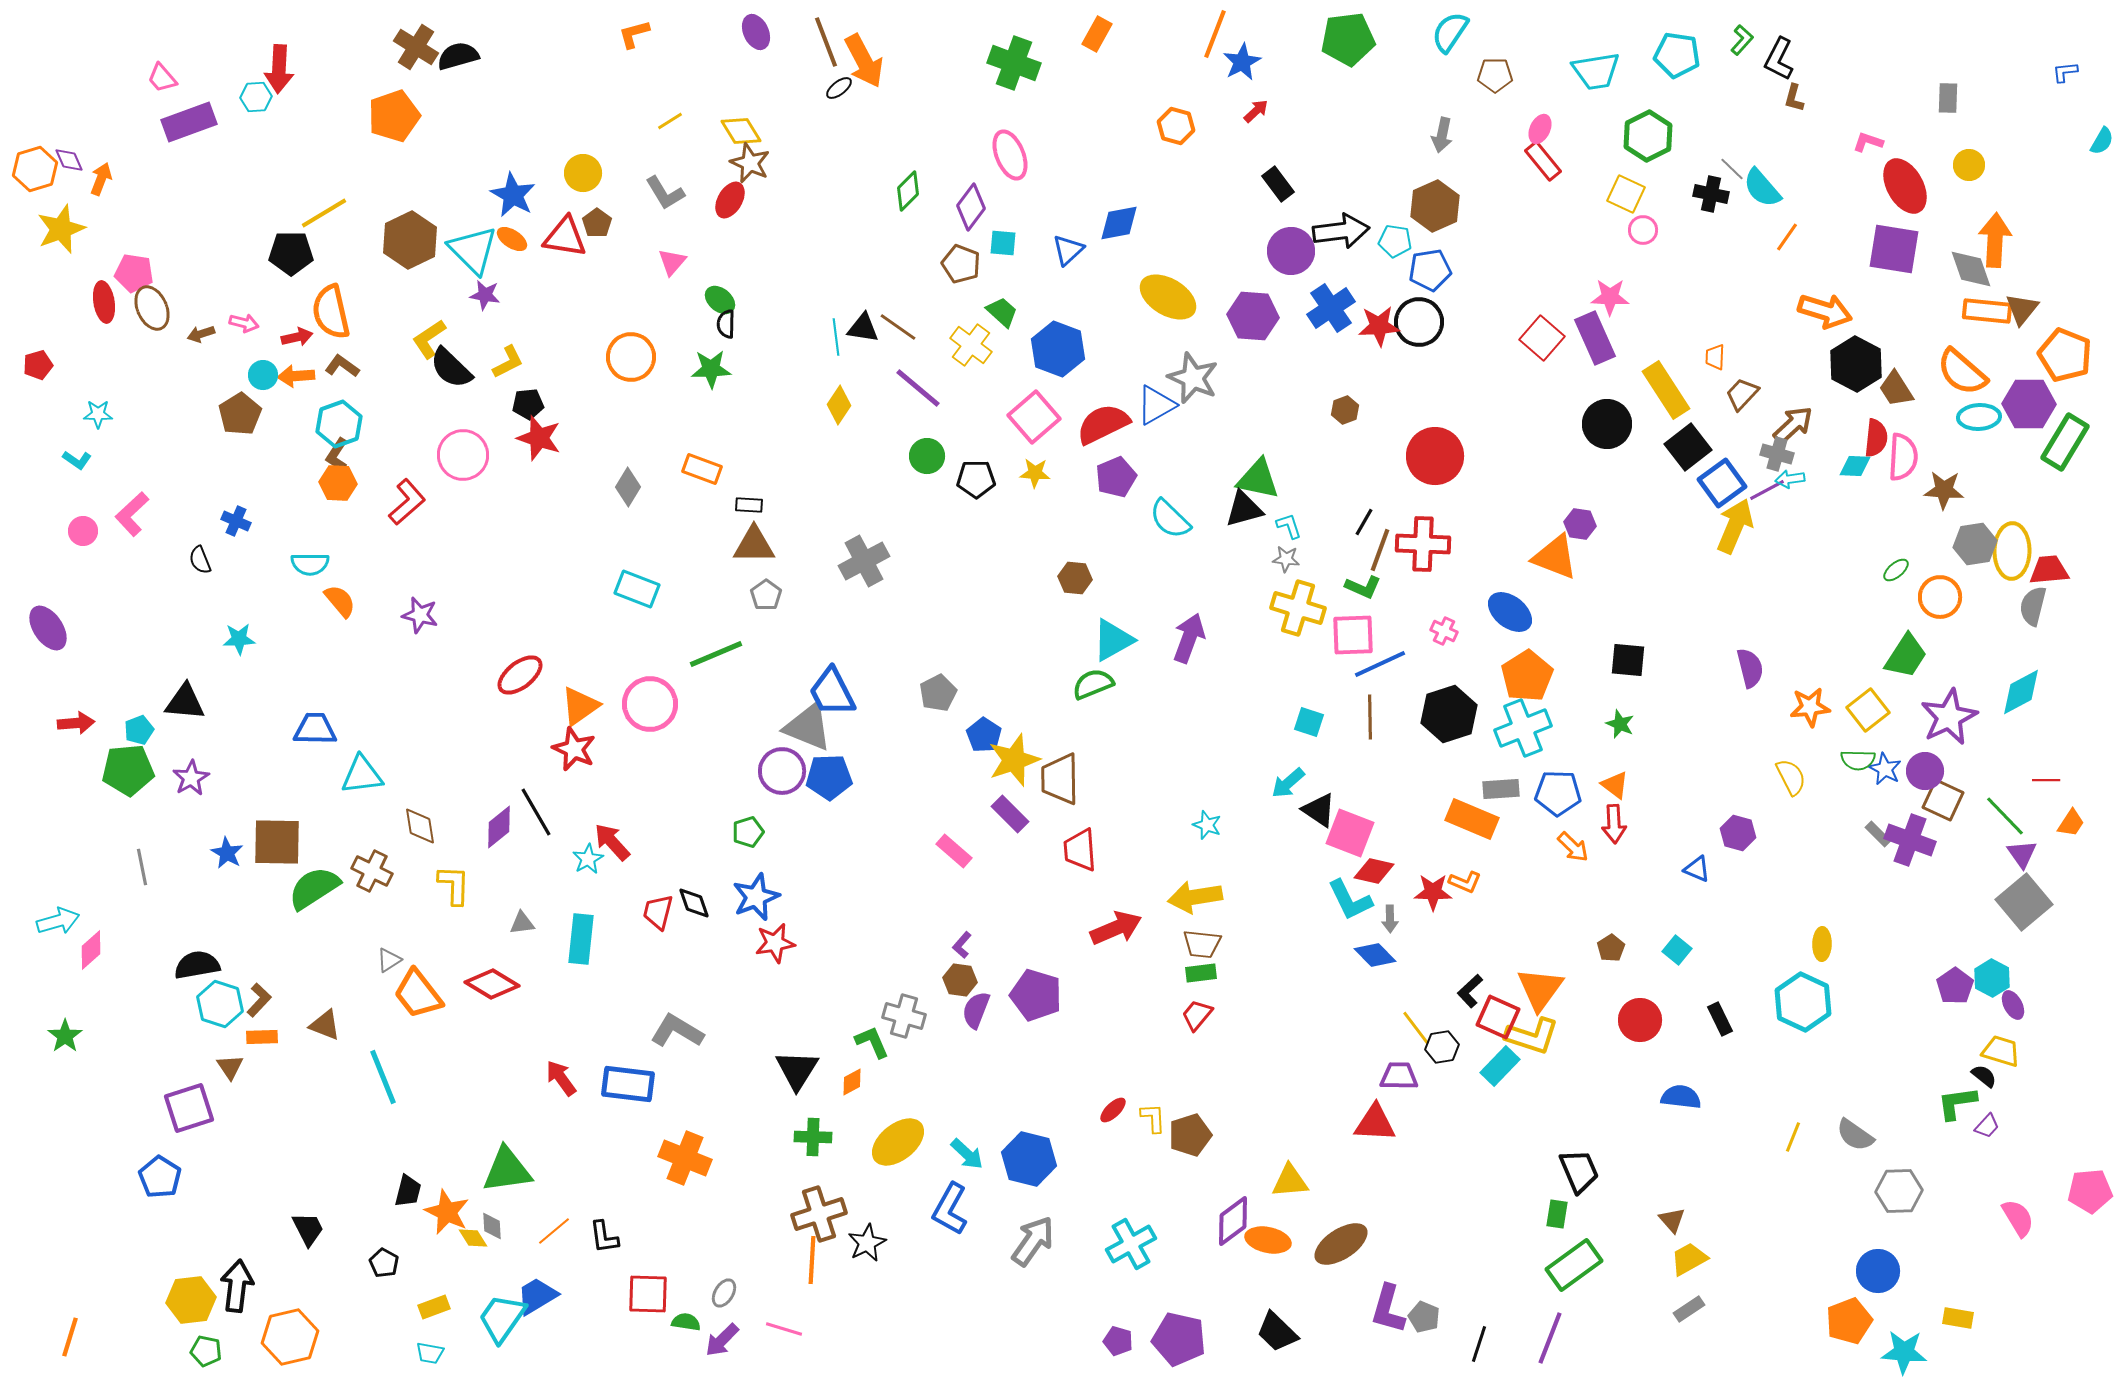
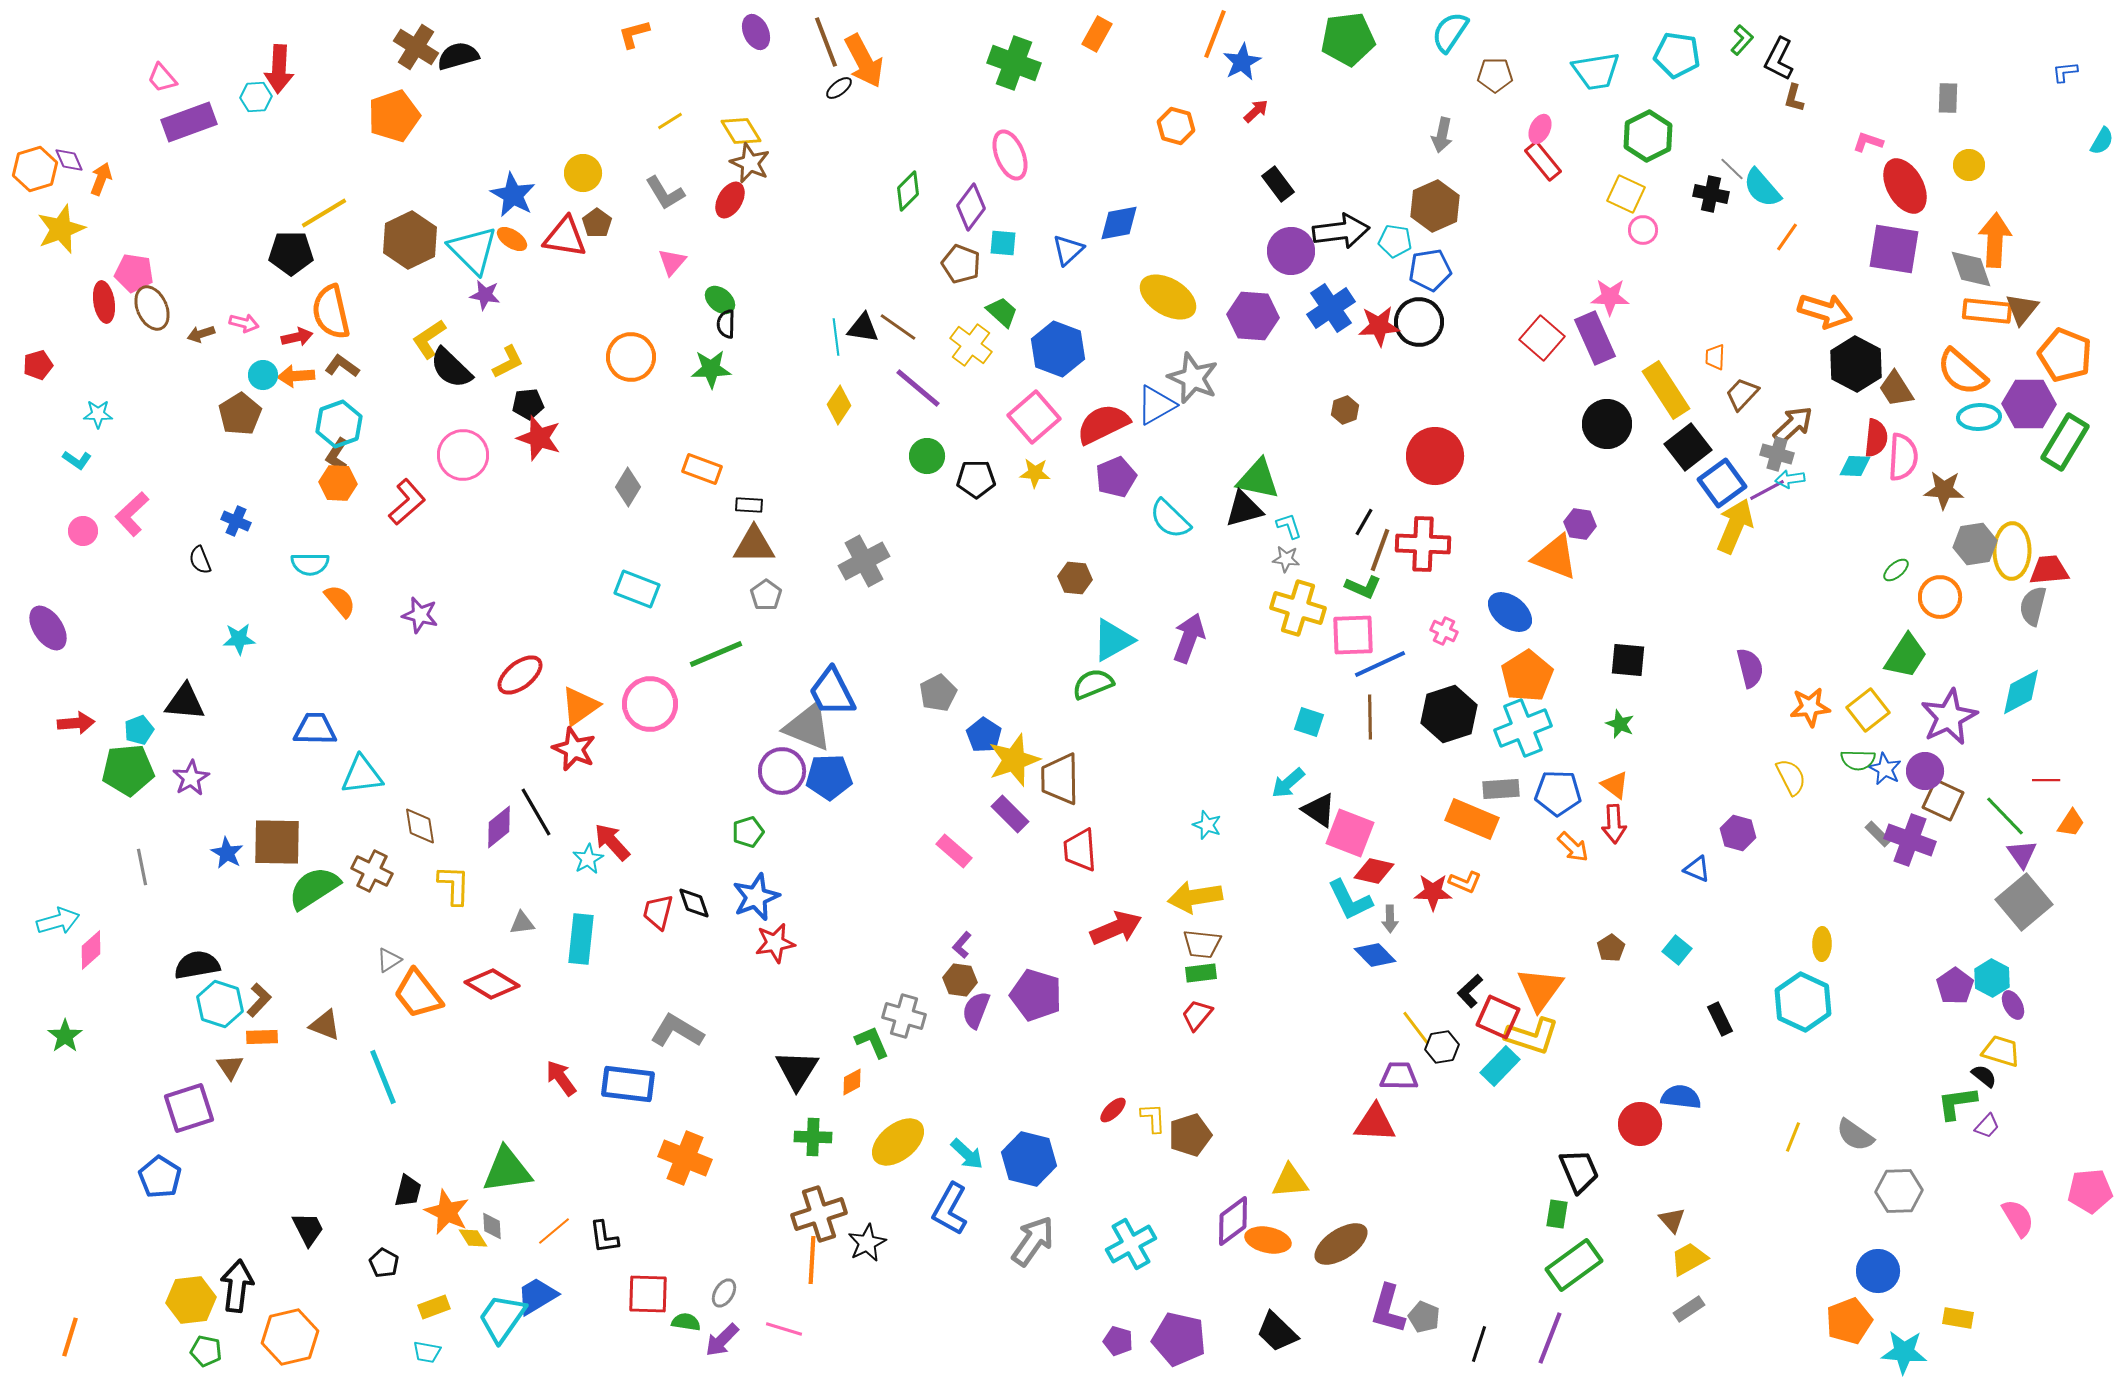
red circle at (1640, 1020): moved 104 px down
cyan trapezoid at (430, 1353): moved 3 px left, 1 px up
